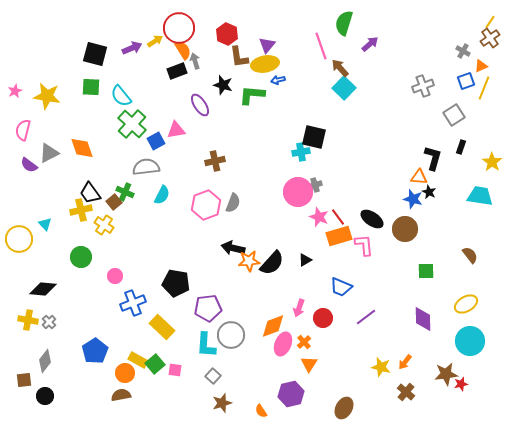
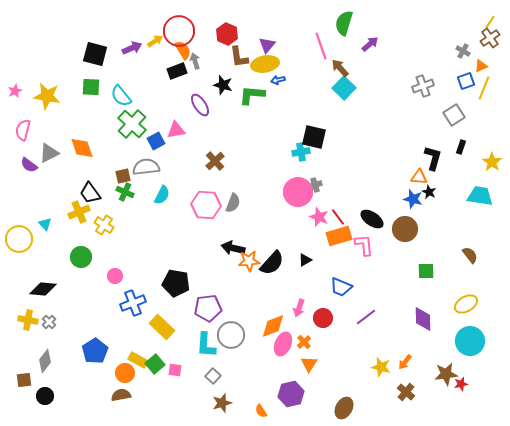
red circle at (179, 28): moved 3 px down
brown cross at (215, 161): rotated 30 degrees counterclockwise
brown square at (114, 202): moved 9 px right, 26 px up; rotated 28 degrees clockwise
pink hexagon at (206, 205): rotated 24 degrees clockwise
yellow cross at (81, 210): moved 2 px left, 2 px down; rotated 10 degrees counterclockwise
